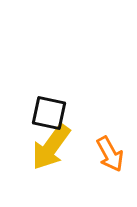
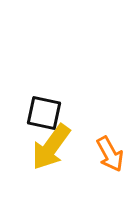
black square: moved 5 px left
